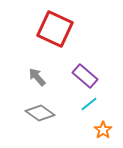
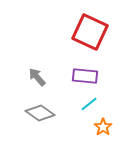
red square: moved 35 px right, 3 px down
purple rectangle: rotated 35 degrees counterclockwise
orange star: moved 3 px up
